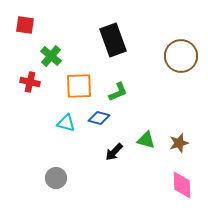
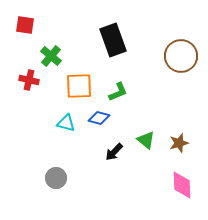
red cross: moved 1 px left, 2 px up
green triangle: rotated 24 degrees clockwise
